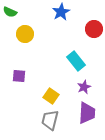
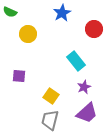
blue star: moved 1 px right, 1 px down
yellow circle: moved 3 px right
purple trapezoid: rotated 45 degrees clockwise
